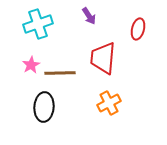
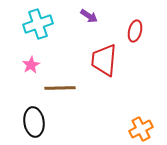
purple arrow: rotated 24 degrees counterclockwise
red ellipse: moved 3 px left, 2 px down
red trapezoid: moved 1 px right, 2 px down
brown line: moved 15 px down
orange cross: moved 32 px right, 26 px down
black ellipse: moved 10 px left, 15 px down; rotated 12 degrees counterclockwise
